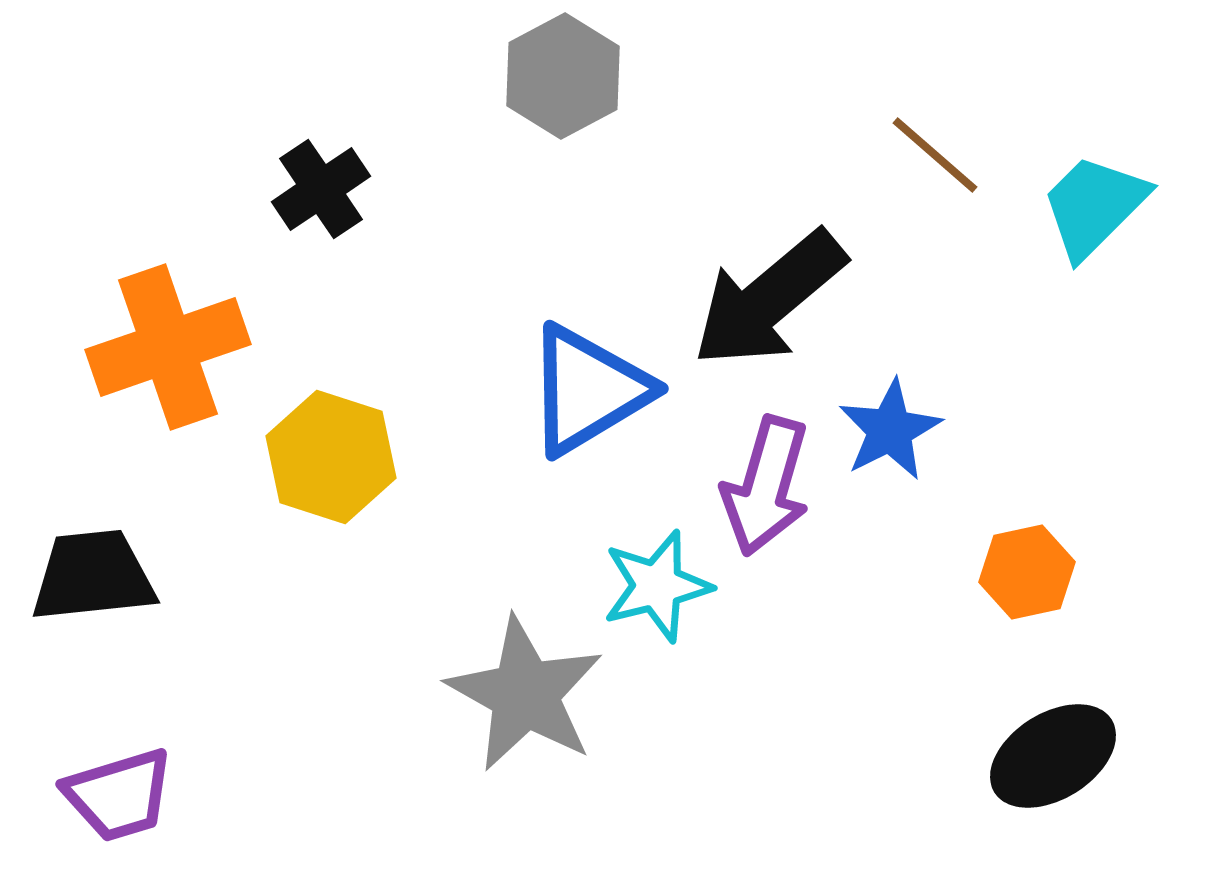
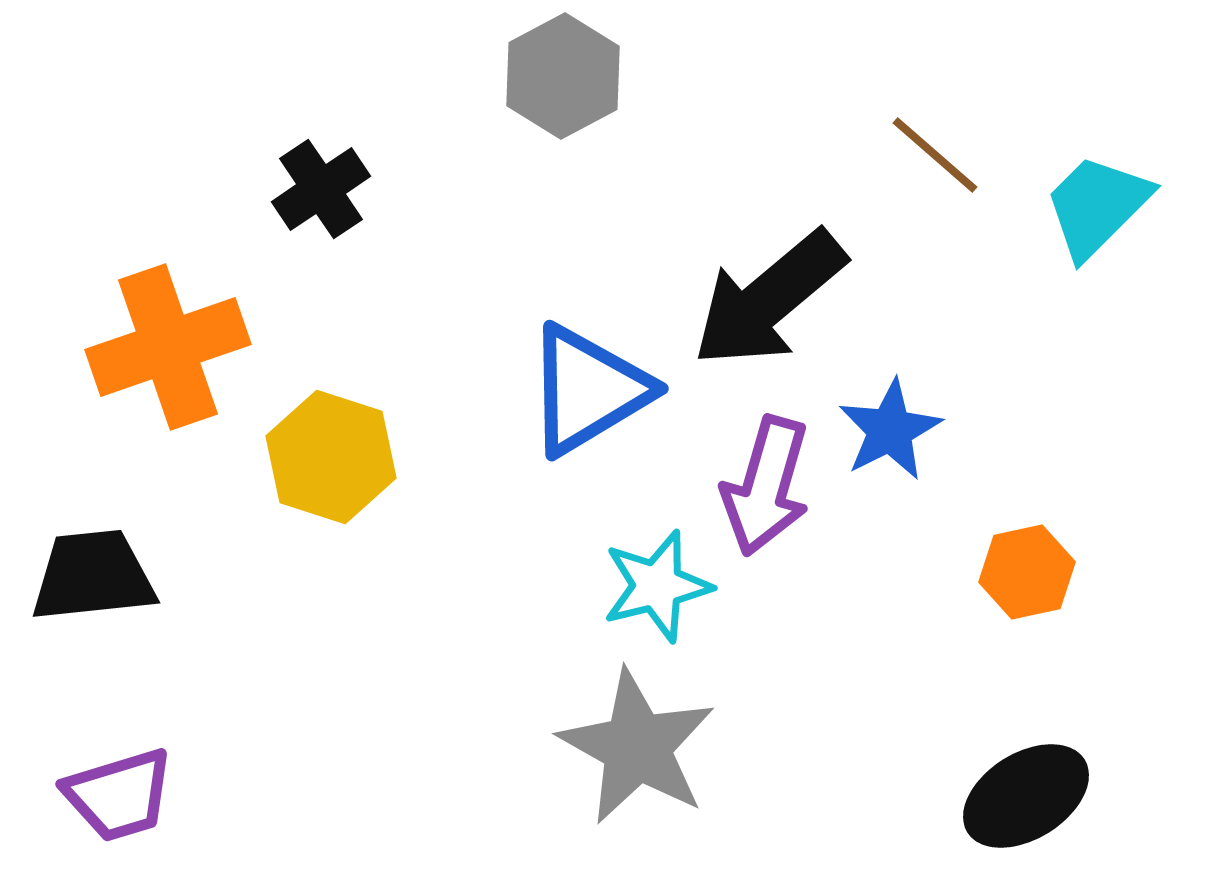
cyan trapezoid: moved 3 px right
gray star: moved 112 px right, 53 px down
black ellipse: moved 27 px left, 40 px down
